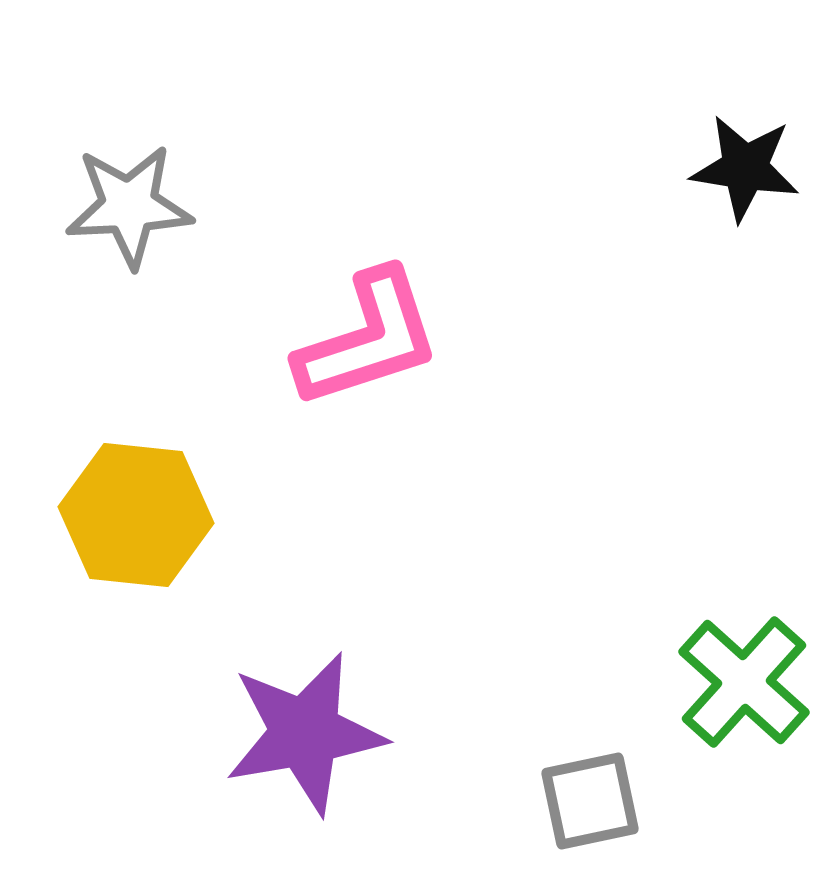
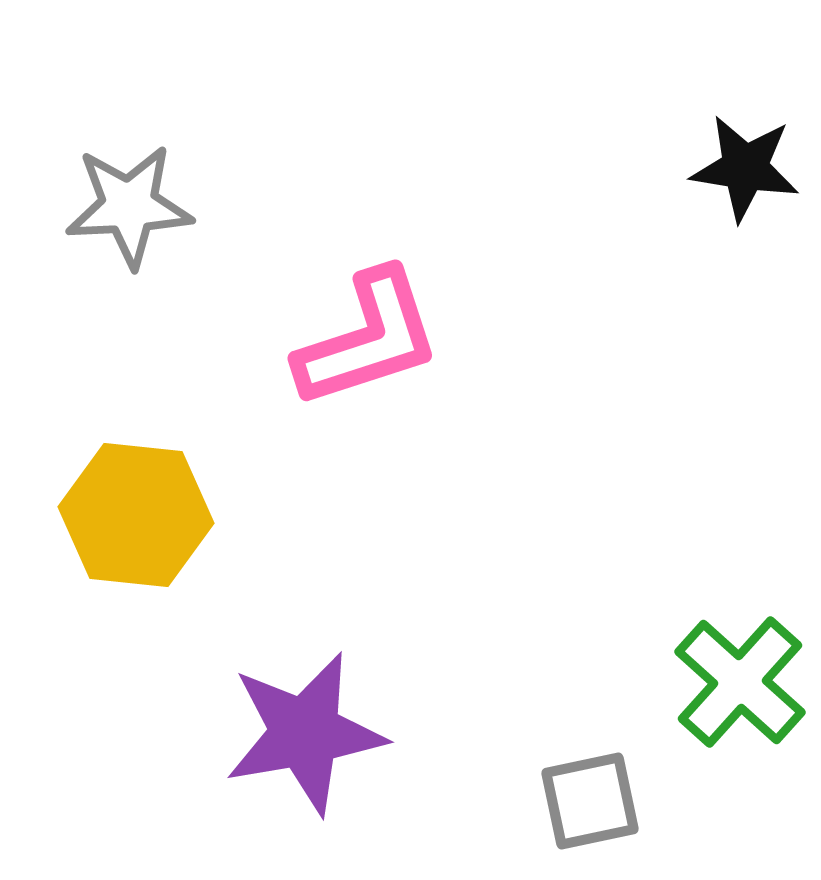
green cross: moved 4 px left
